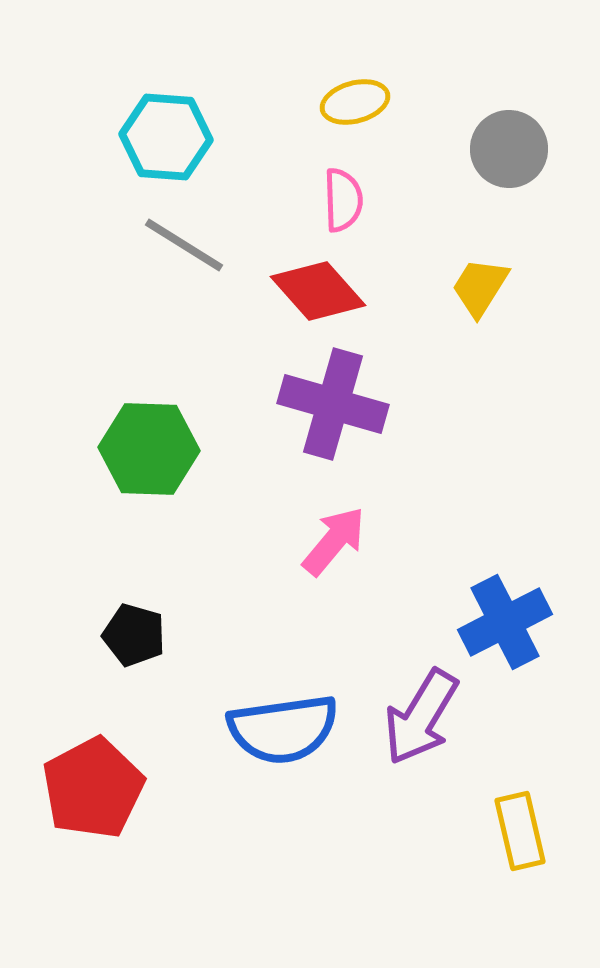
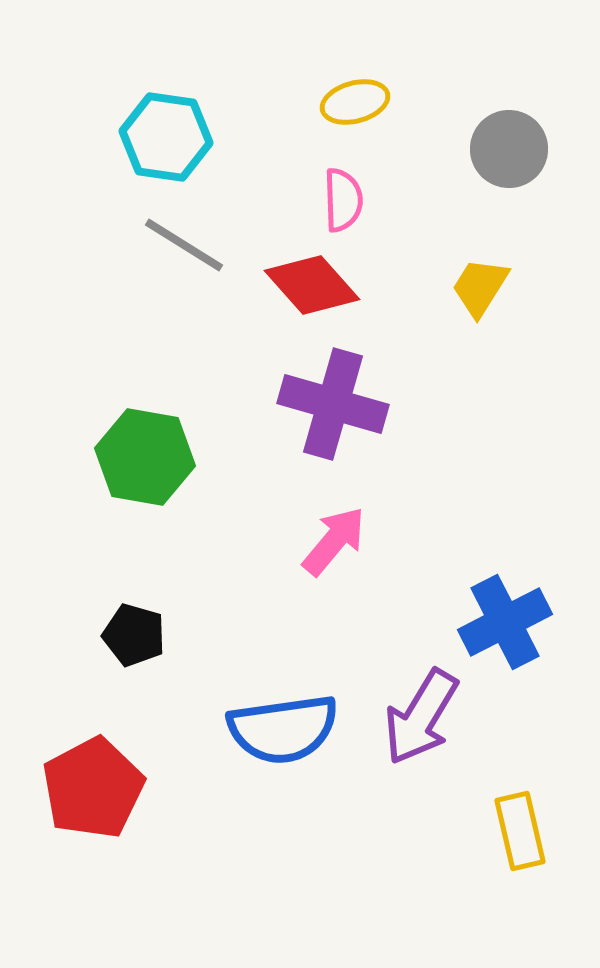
cyan hexagon: rotated 4 degrees clockwise
red diamond: moved 6 px left, 6 px up
green hexagon: moved 4 px left, 8 px down; rotated 8 degrees clockwise
